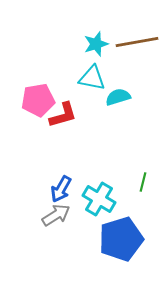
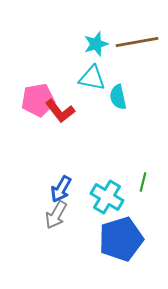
cyan semicircle: rotated 85 degrees counterclockwise
red L-shape: moved 3 px left, 4 px up; rotated 68 degrees clockwise
cyan cross: moved 8 px right, 2 px up
gray arrow: rotated 152 degrees clockwise
